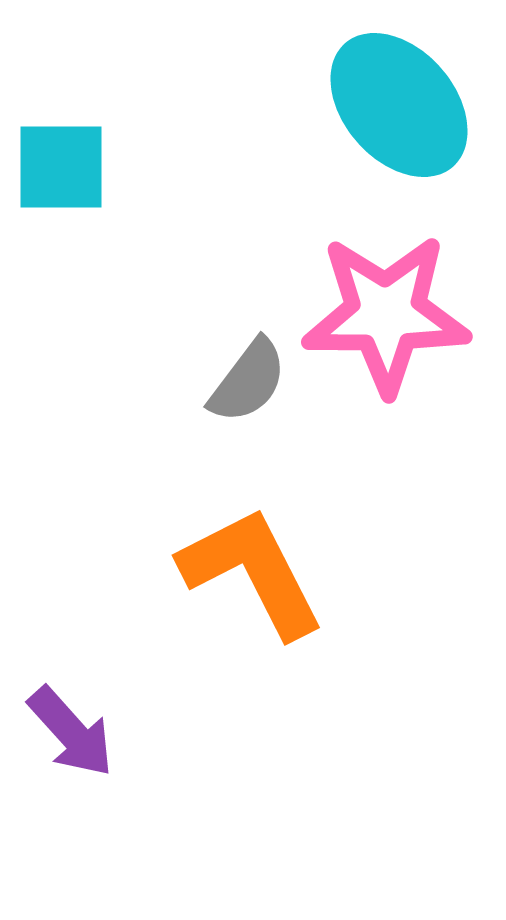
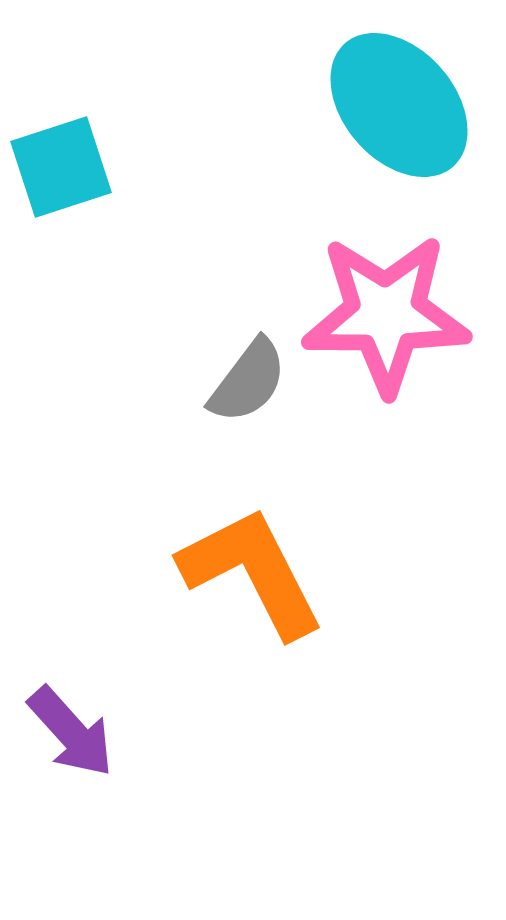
cyan square: rotated 18 degrees counterclockwise
